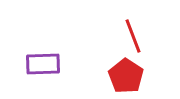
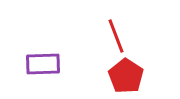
red line: moved 17 px left
